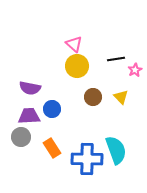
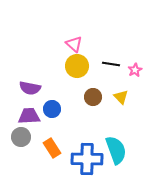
black line: moved 5 px left, 5 px down; rotated 18 degrees clockwise
